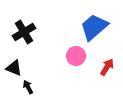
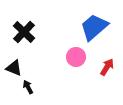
black cross: rotated 15 degrees counterclockwise
pink circle: moved 1 px down
